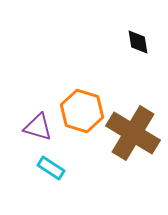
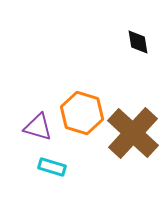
orange hexagon: moved 2 px down
brown cross: rotated 12 degrees clockwise
cyan rectangle: moved 1 px right, 1 px up; rotated 16 degrees counterclockwise
